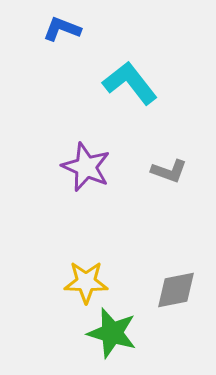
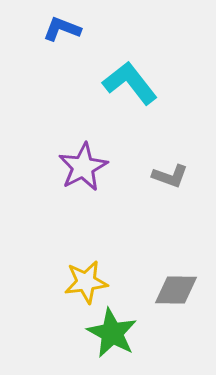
purple star: moved 3 px left; rotated 21 degrees clockwise
gray L-shape: moved 1 px right, 5 px down
yellow star: rotated 9 degrees counterclockwise
gray diamond: rotated 12 degrees clockwise
green star: rotated 12 degrees clockwise
